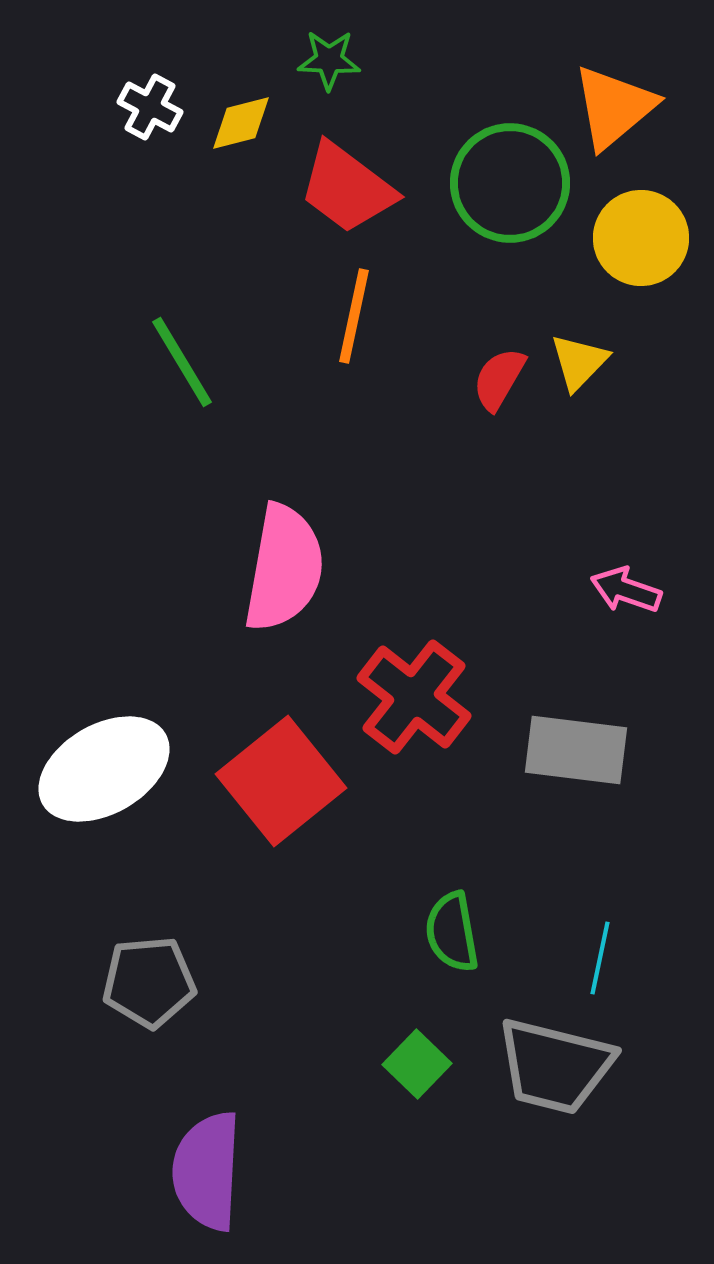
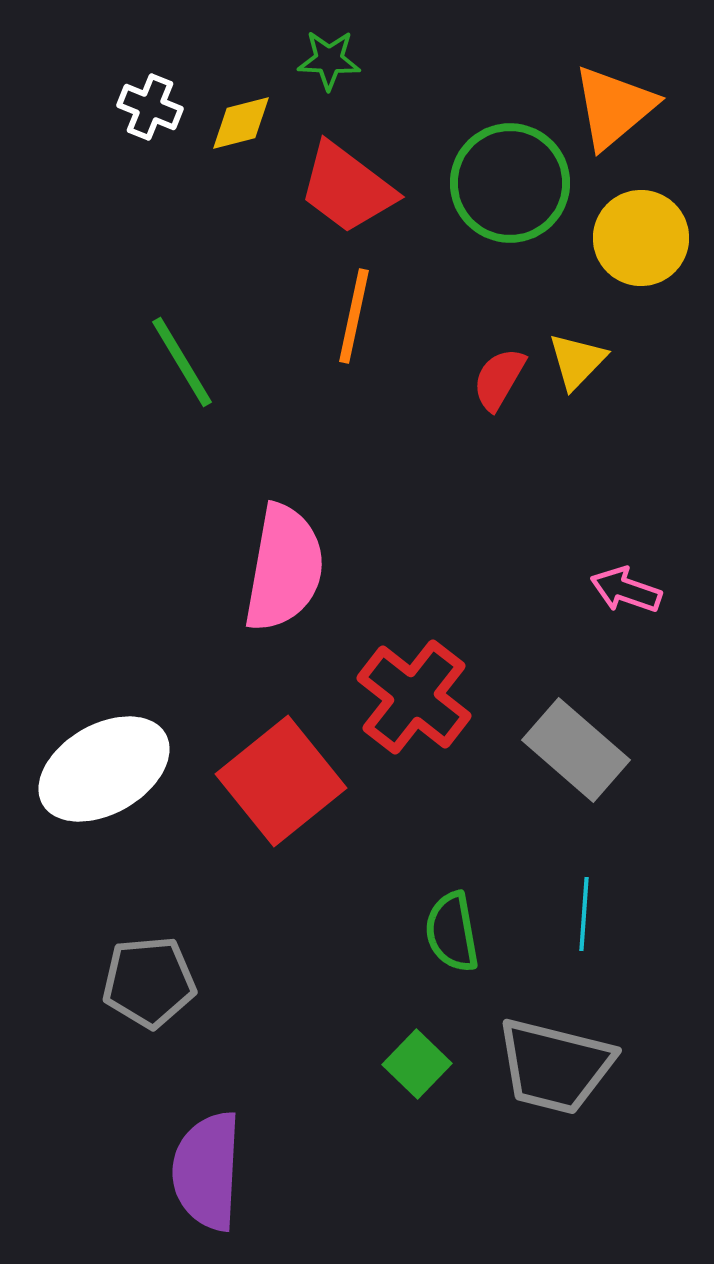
white cross: rotated 6 degrees counterclockwise
yellow triangle: moved 2 px left, 1 px up
gray rectangle: rotated 34 degrees clockwise
cyan line: moved 16 px left, 44 px up; rotated 8 degrees counterclockwise
